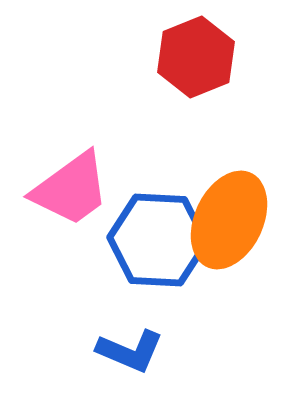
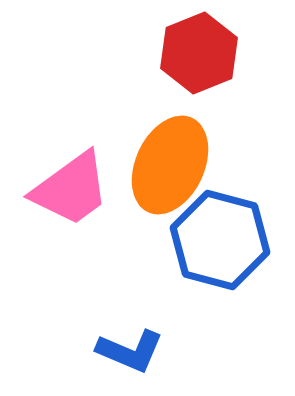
red hexagon: moved 3 px right, 4 px up
orange ellipse: moved 59 px left, 55 px up
blue hexagon: moved 62 px right; rotated 12 degrees clockwise
